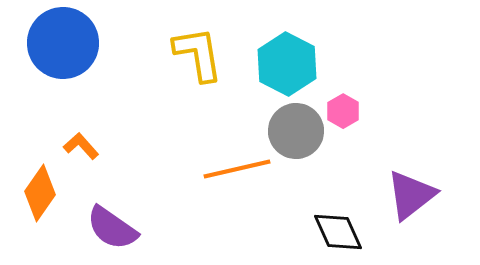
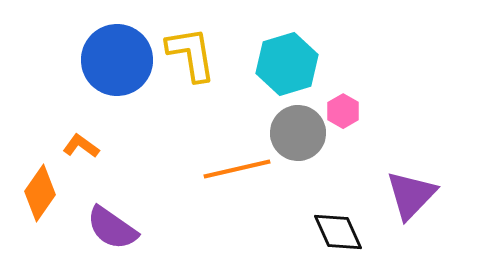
blue circle: moved 54 px right, 17 px down
yellow L-shape: moved 7 px left
cyan hexagon: rotated 16 degrees clockwise
gray circle: moved 2 px right, 2 px down
orange L-shape: rotated 12 degrees counterclockwise
purple triangle: rotated 8 degrees counterclockwise
